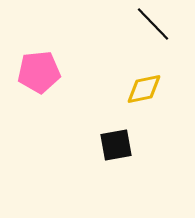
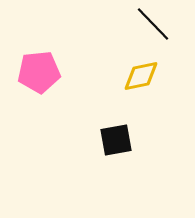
yellow diamond: moved 3 px left, 13 px up
black square: moved 5 px up
